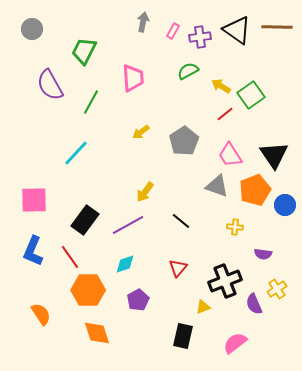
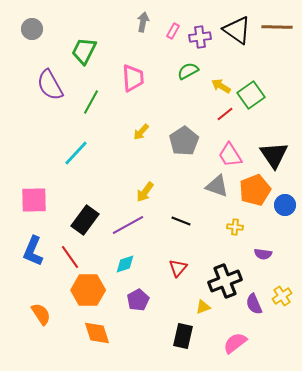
yellow arrow at (141, 132): rotated 12 degrees counterclockwise
black line at (181, 221): rotated 18 degrees counterclockwise
yellow cross at (277, 289): moved 5 px right, 7 px down
